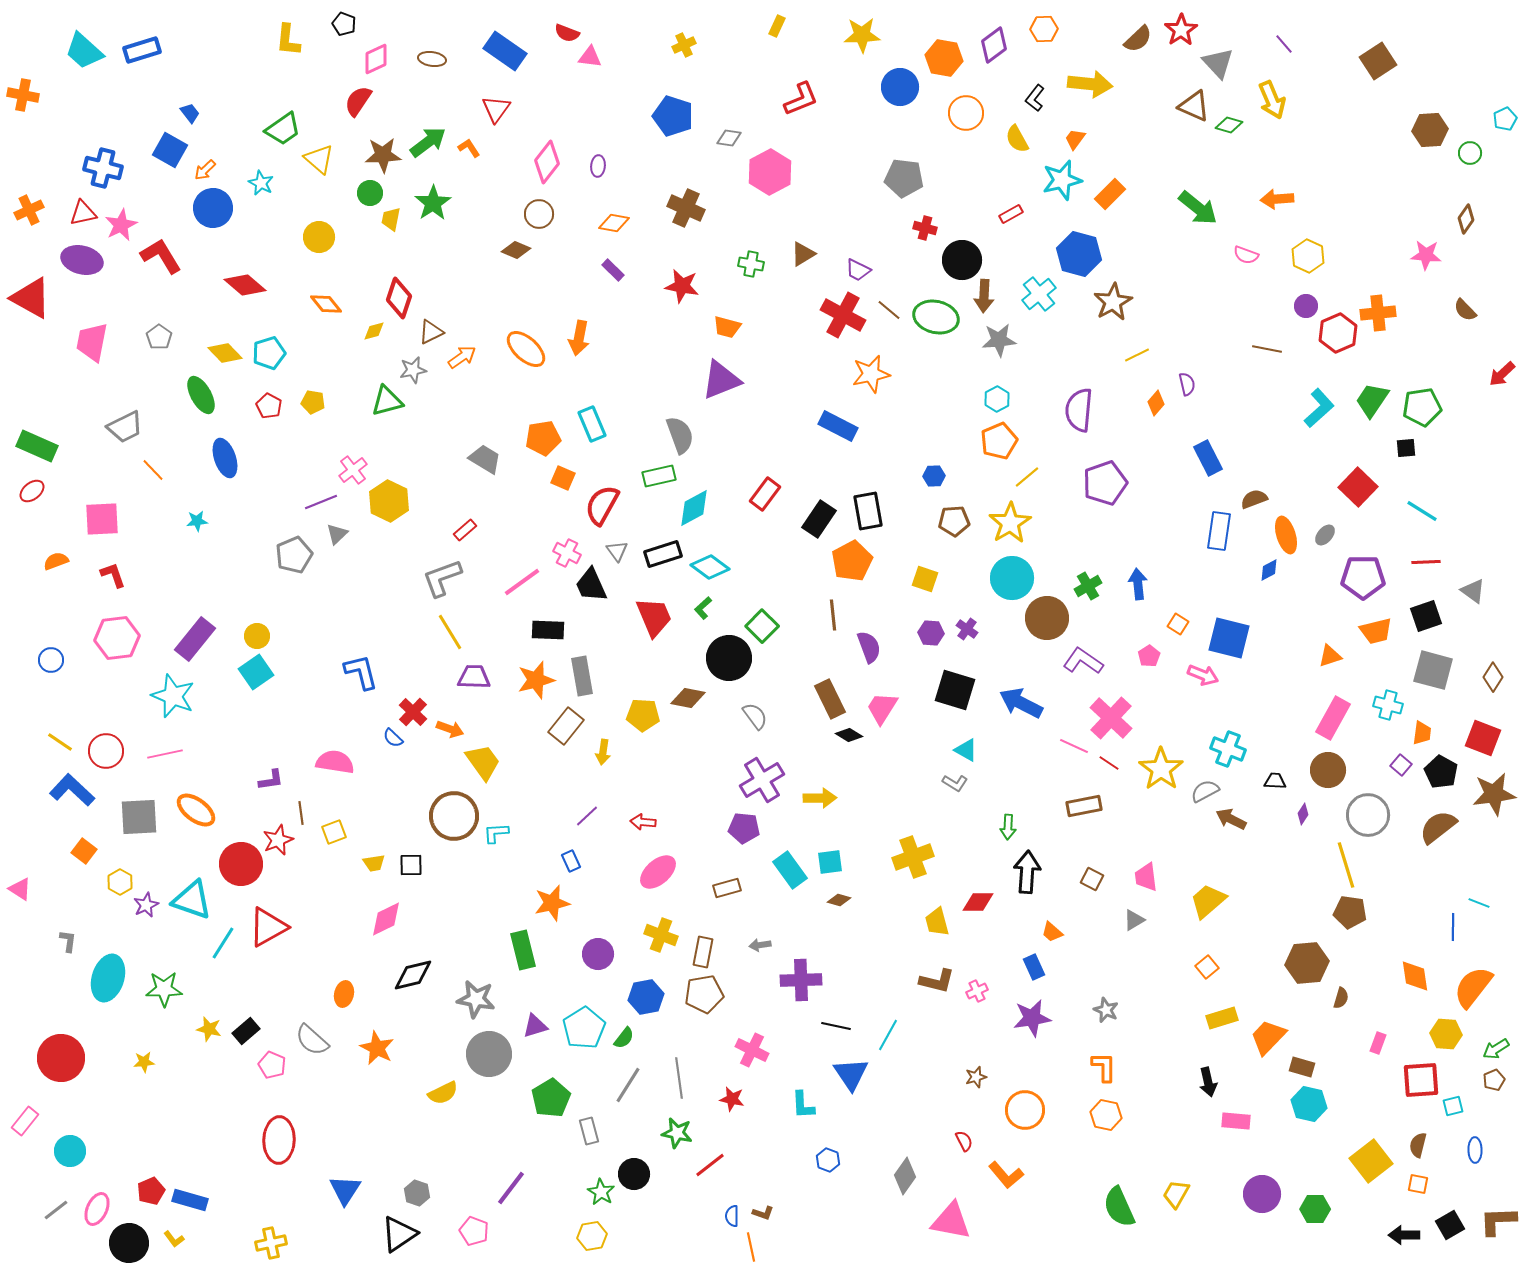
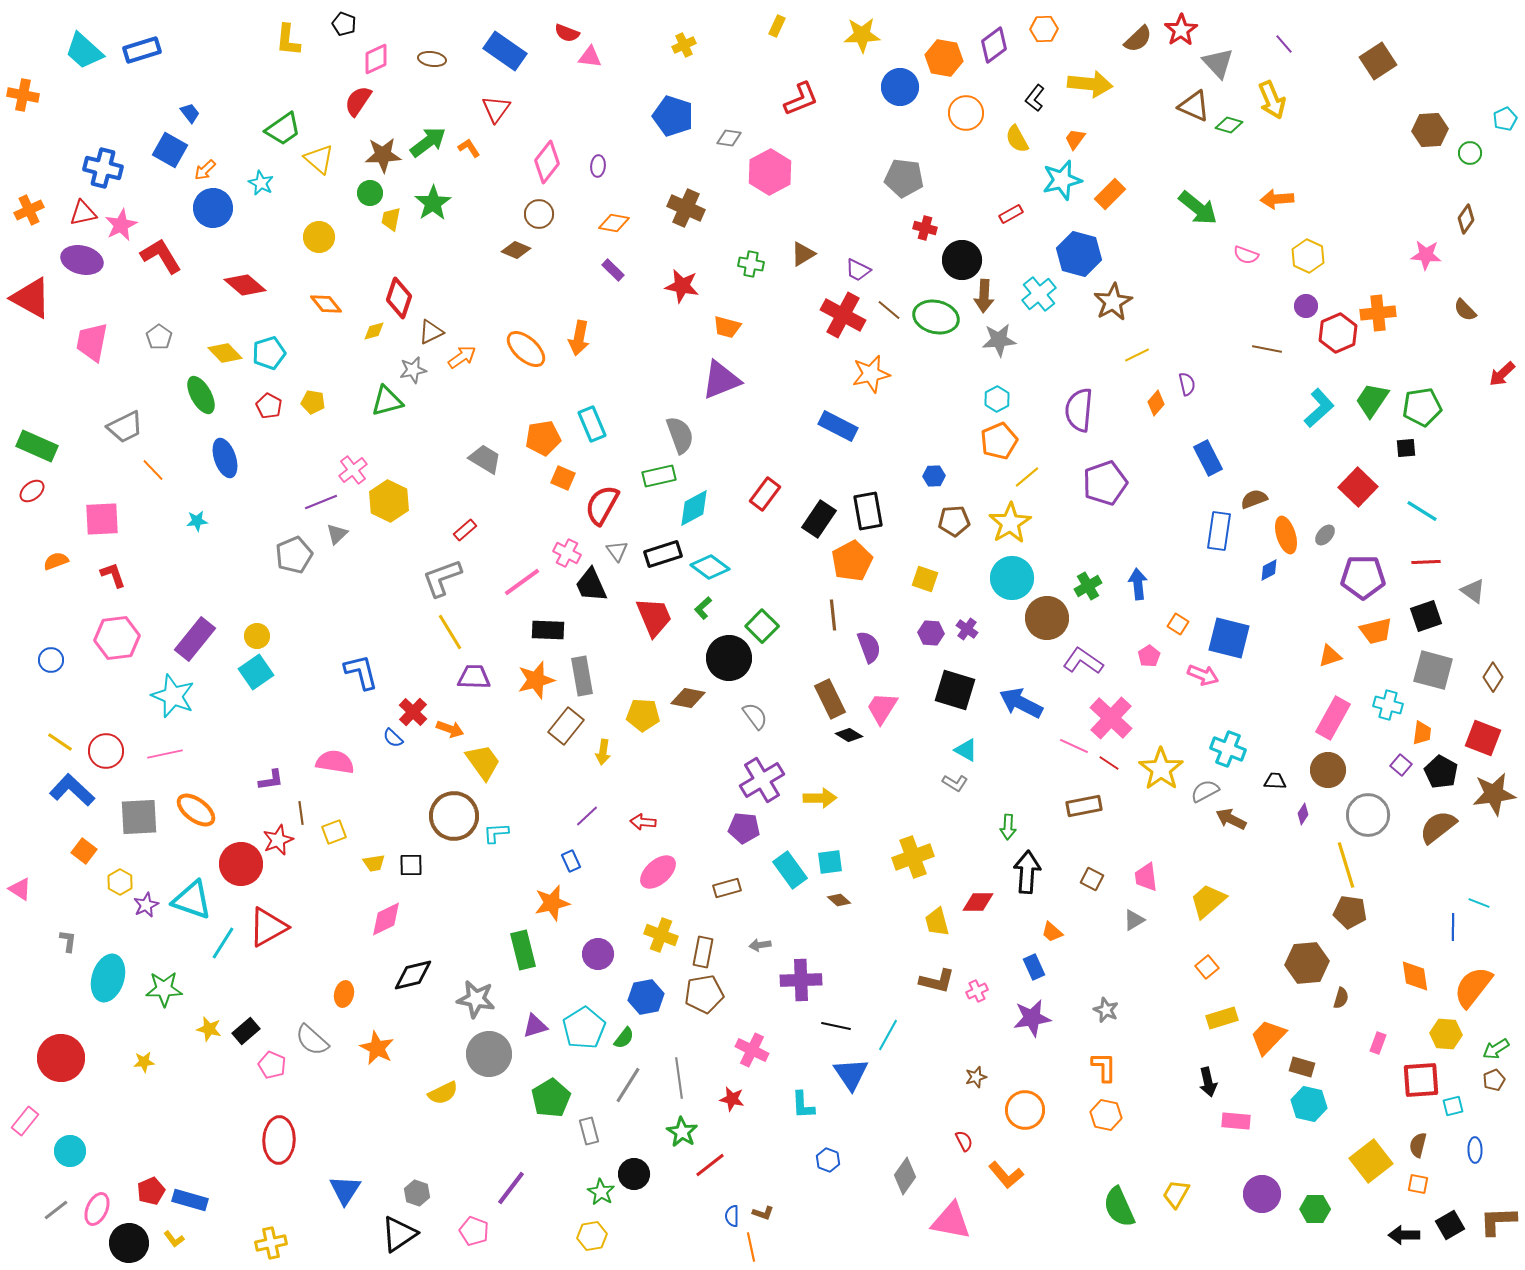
brown diamond at (839, 900): rotated 25 degrees clockwise
green star at (677, 1133): moved 5 px right, 1 px up; rotated 20 degrees clockwise
